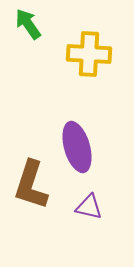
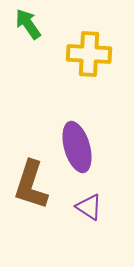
purple triangle: rotated 20 degrees clockwise
